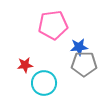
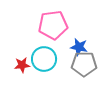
blue star: rotated 18 degrees clockwise
red star: moved 3 px left
cyan circle: moved 24 px up
